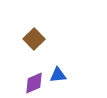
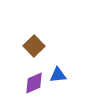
brown square: moved 7 px down
